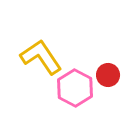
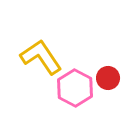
red circle: moved 3 px down
